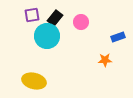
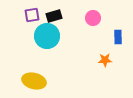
black rectangle: moved 1 px left, 2 px up; rotated 35 degrees clockwise
pink circle: moved 12 px right, 4 px up
blue rectangle: rotated 72 degrees counterclockwise
